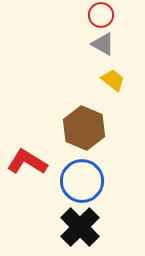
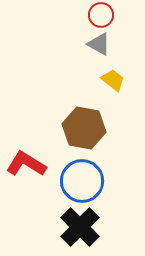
gray triangle: moved 4 px left
brown hexagon: rotated 12 degrees counterclockwise
red L-shape: moved 1 px left, 2 px down
